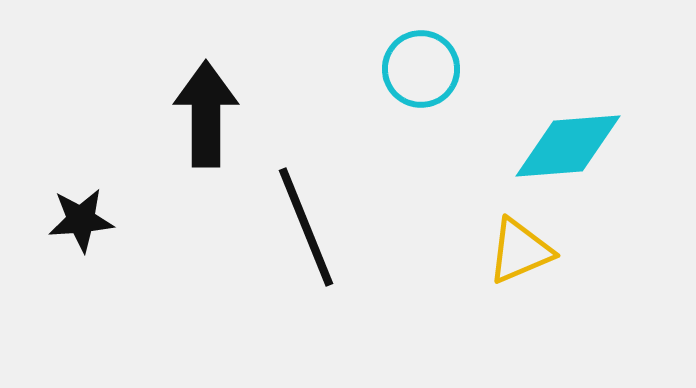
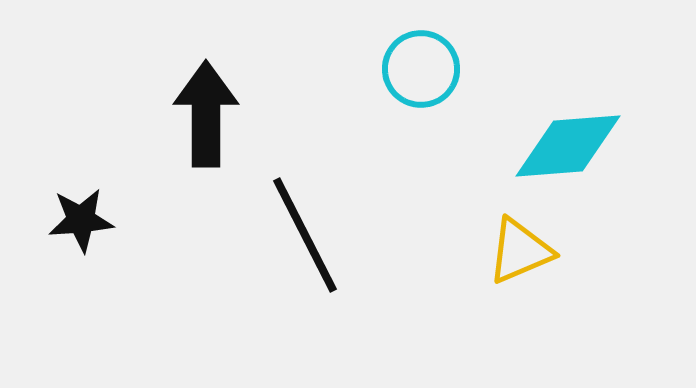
black line: moved 1 px left, 8 px down; rotated 5 degrees counterclockwise
